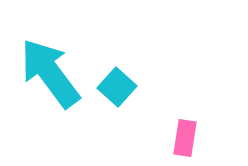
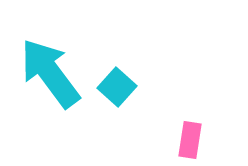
pink rectangle: moved 5 px right, 2 px down
